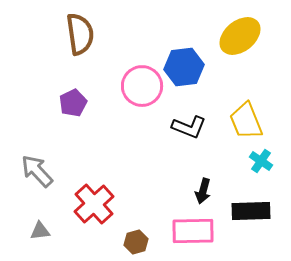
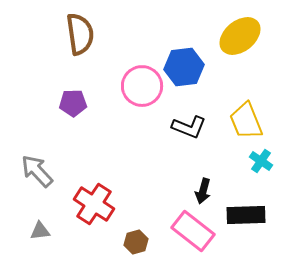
purple pentagon: rotated 24 degrees clockwise
red cross: rotated 15 degrees counterclockwise
black rectangle: moved 5 px left, 4 px down
pink rectangle: rotated 39 degrees clockwise
